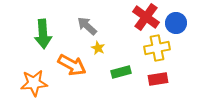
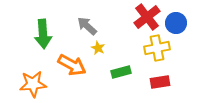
red cross: moved 1 px right; rotated 16 degrees clockwise
red rectangle: moved 2 px right, 3 px down
orange star: moved 1 px left, 1 px down
